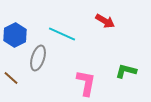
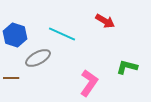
blue hexagon: rotated 15 degrees counterclockwise
gray ellipse: rotated 45 degrees clockwise
green L-shape: moved 1 px right, 4 px up
brown line: rotated 42 degrees counterclockwise
pink L-shape: moved 3 px right; rotated 24 degrees clockwise
